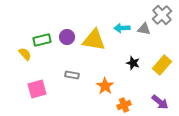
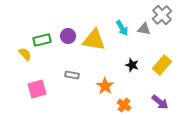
cyan arrow: rotated 119 degrees counterclockwise
purple circle: moved 1 px right, 1 px up
black star: moved 1 px left, 2 px down
orange cross: rotated 32 degrees counterclockwise
